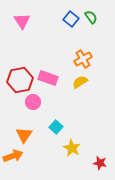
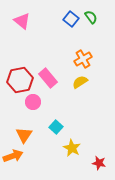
pink triangle: rotated 18 degrees counterclockwise
pink rectangle: rotated 30 degrees clockwise
red star: moved 1 px left
